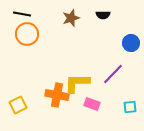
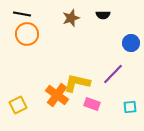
yellow L-shape: rotated 12 degrees clockwise
orange cross: rotated 25 degrees clockwise
